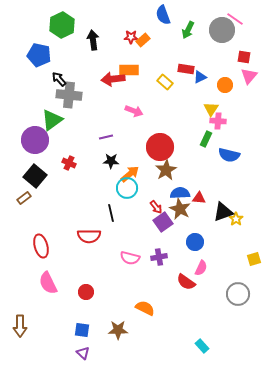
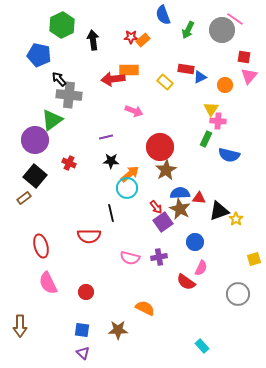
black triangle at (223, 212): moved 4 px left, 1 px up
